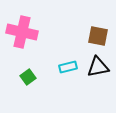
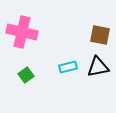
brown square: moved 2 px right, 1 px up
green square: moved 2 px left, 2 px up
